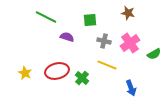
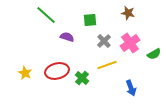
green line: moved 2 px up; rotated 15 degrees clockwise
gray cross: rotated 32 degrees clockwise
yellow line: rotated 42 degrees counterclockwise
